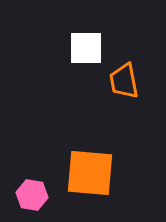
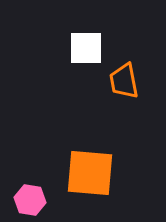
pink hexagon: moved 2 px left, 5 px down
